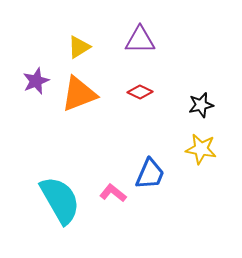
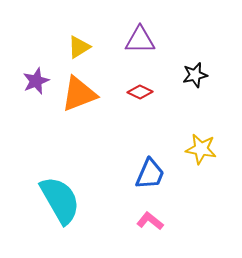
black star: moved 6 px left, 30 px up
pink L-shape: moved 37 px right, 28 px down
